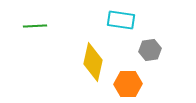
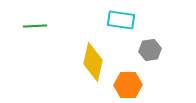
orange hexagon: moved 1 px down
